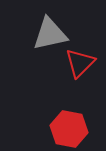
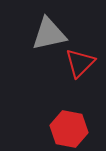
gray triangle: moved 1 px left
